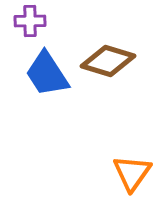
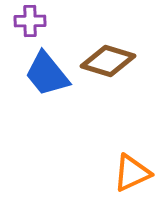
blue trapezoid: rotated 6 degrees counterclockwise
orange triangle: rotated 30 degrees clockwise
